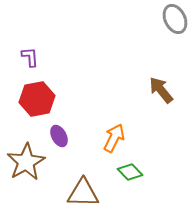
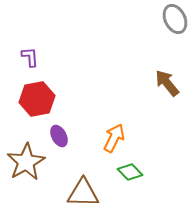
brown arrow: moved 6 px right, 7 px up
